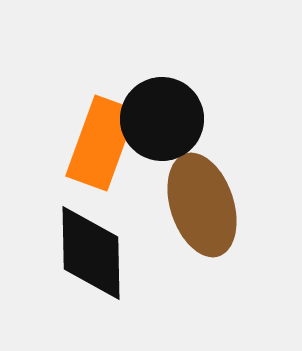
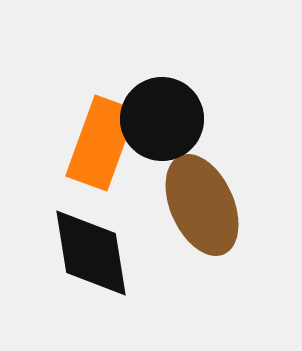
brown ellipse: rotated 6 degrees counterclockwise
black diamond: rotated 8 degrees counterclockwise
